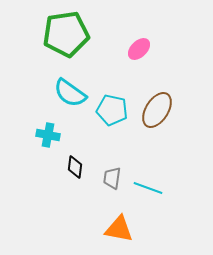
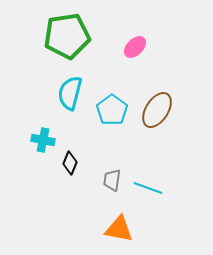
green pentagon: moved 1 px right, 2 px down
pink ellipse: moved 4 px left, 2 px up
cyan semicircle: rotated 68 degrees clockwise
cyan pentagon: rotated 24 degrees clockwise
cyan cross: moved 5 px left, 5 px down
black diamond: moved 5 px left, 4 px up; rotated 15 degrees clockwise
gray trapezoid: moved 2 px down
